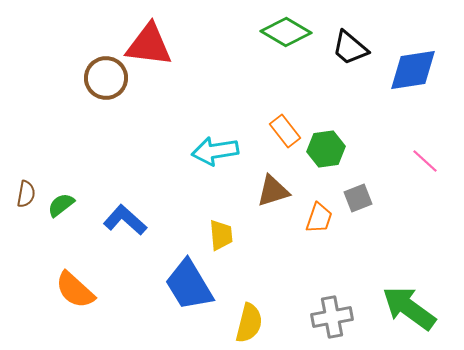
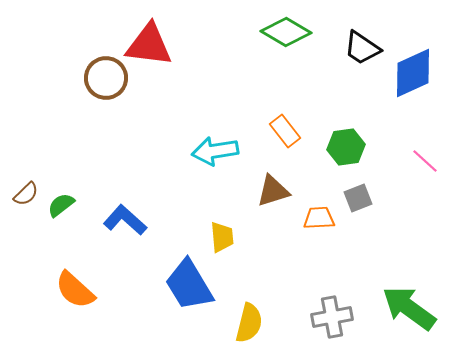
black trapezoid: moved 12 px right; rotated 6 degrees counterclockwise
blue diamond: moved 3 px down; rotated 16 degrees counterclockwise
green hexagon: moved 20 px right, 2 px up
brown semicircle: rotated 36 degrees clockwise
orange trapezoid: rotated 112 degrees counterclockwise
yellow trapezoid: moved 1 px right, 2 px down
